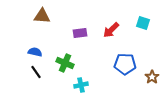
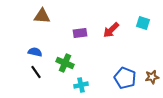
blue pentagon: moved 14 px down; rotated 20 degrees clockwise
brown star: rotated 24 degrees clockwise
